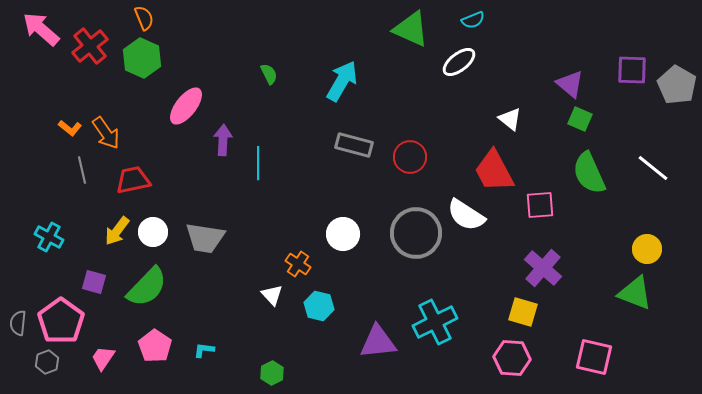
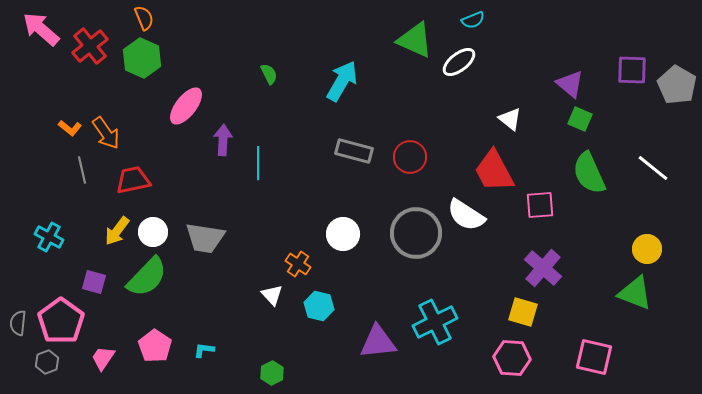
green triangle at (411, 29): moved 4 px right, 11 px down
gray rectangle at (354, 145): moved 6 px down
green semicircle at (147, 287): moved 10 px up
